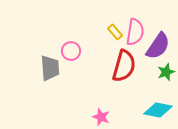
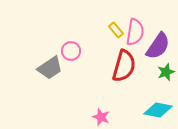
yellow rectangle: moved 1 px right, 2 px up
gray trapezoid: rotated 60 degrees clockwise
